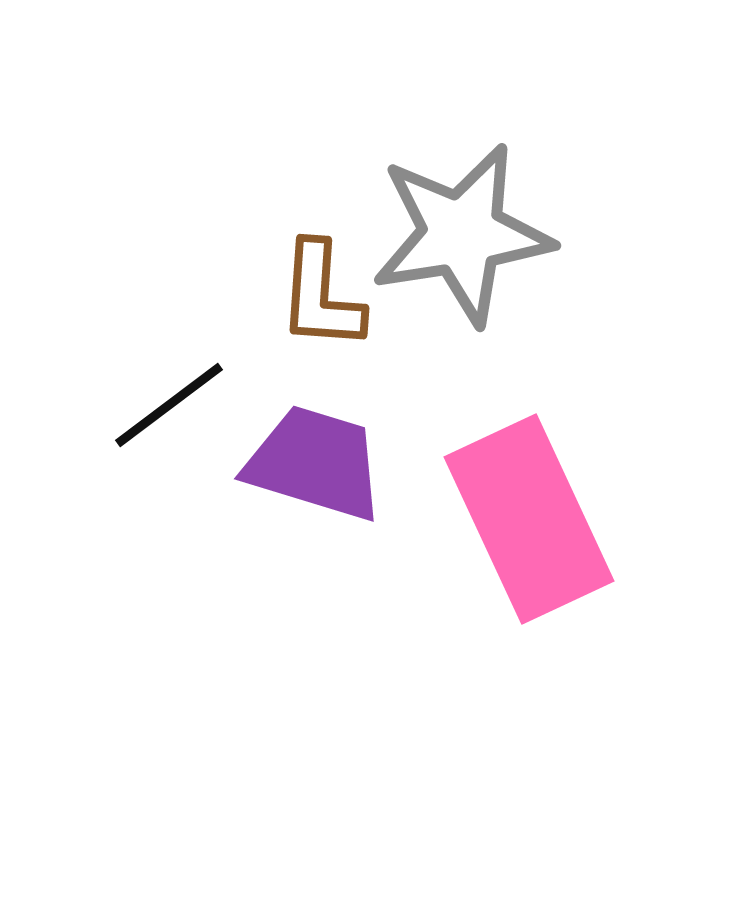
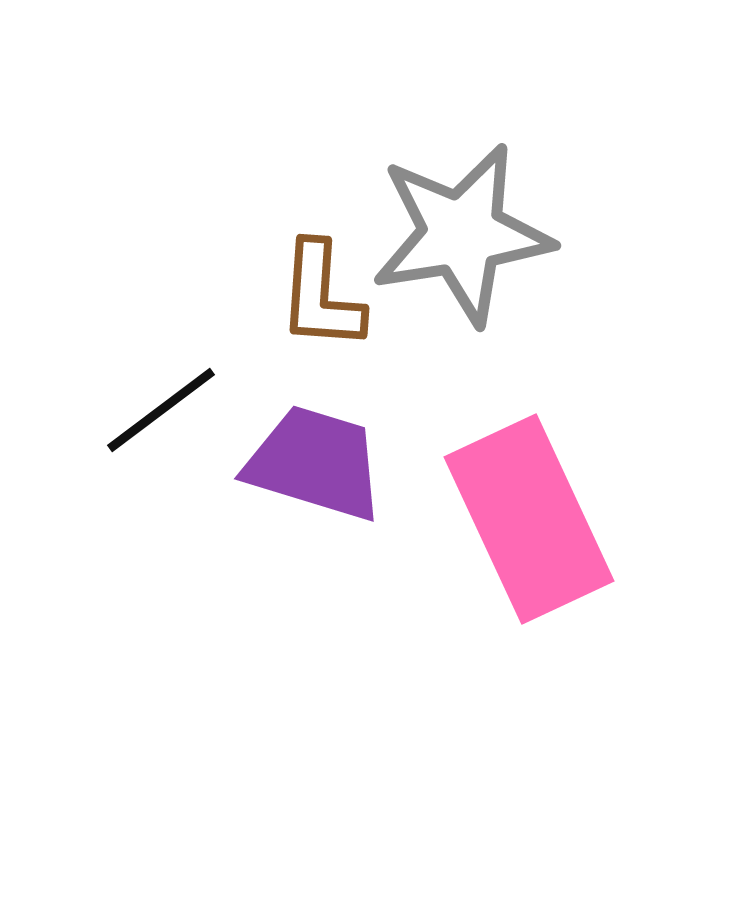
black line: moved 8 px left, 5 px down
